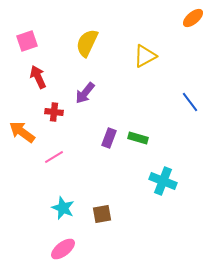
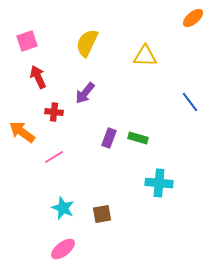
yellow triangle: rotated 30 degrees clockwise
cyan cross: moved 4 px left, 2 px down; rotated 16 degrees counterclockwise
